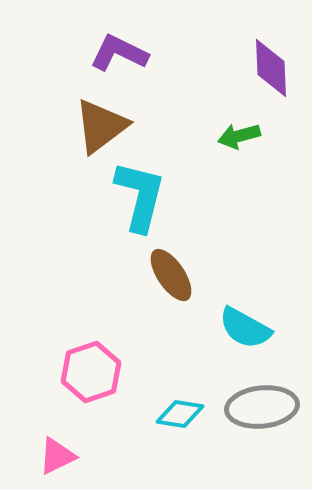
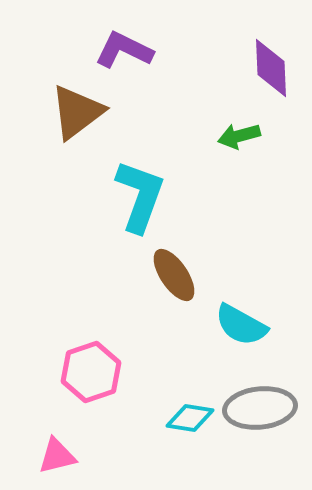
purple L-shape: moved 5 px right, 3 px up
brown triangle: moved 24 px left, 14 px up
cyan L-shape: rotated 6 degrees clockwise
brown ellipse: moved 3 px right
cyan semicircle: moved 4 px left, 3 px up
gray ellipse: moved 2 px left, 1 px down
cyan diamond: moved 10 px right, 4 px down
pink triangle: rotated 12 degrees clockwise
